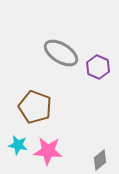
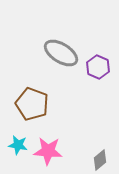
brown pentagon: moved 3 px left, 3 px up
